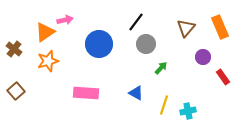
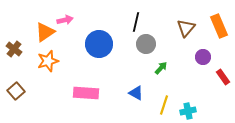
black line: rotated 24 degrees counterclockwise
orange rectangle: moved 1 px left, 1 px up
